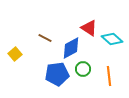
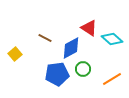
orange line: moved 3 px right, 3 px down; rotated 66 degrees clockwise
